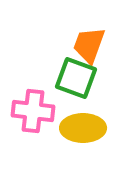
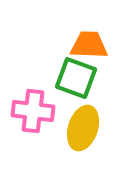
orange trapezoid: rotated 72 degrees clockwise
yellow ellipse: rotated 72 degrees counterclockwise
